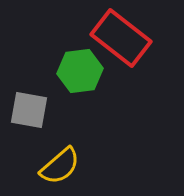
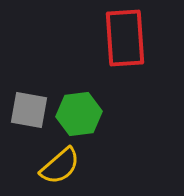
red rectangle: moved 4 px right; rotated 48 degrees clockwise
green hexagon: moved 1 px left, 43 px down
